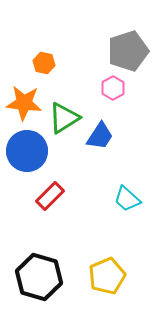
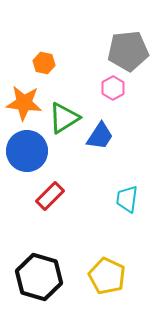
gray pentagon: rotated 12 degrees clockwise
cyan trapezoid: rotated 56 degrees clockwise
yellow pentagon: rotated 24 degrees counterclockwise
